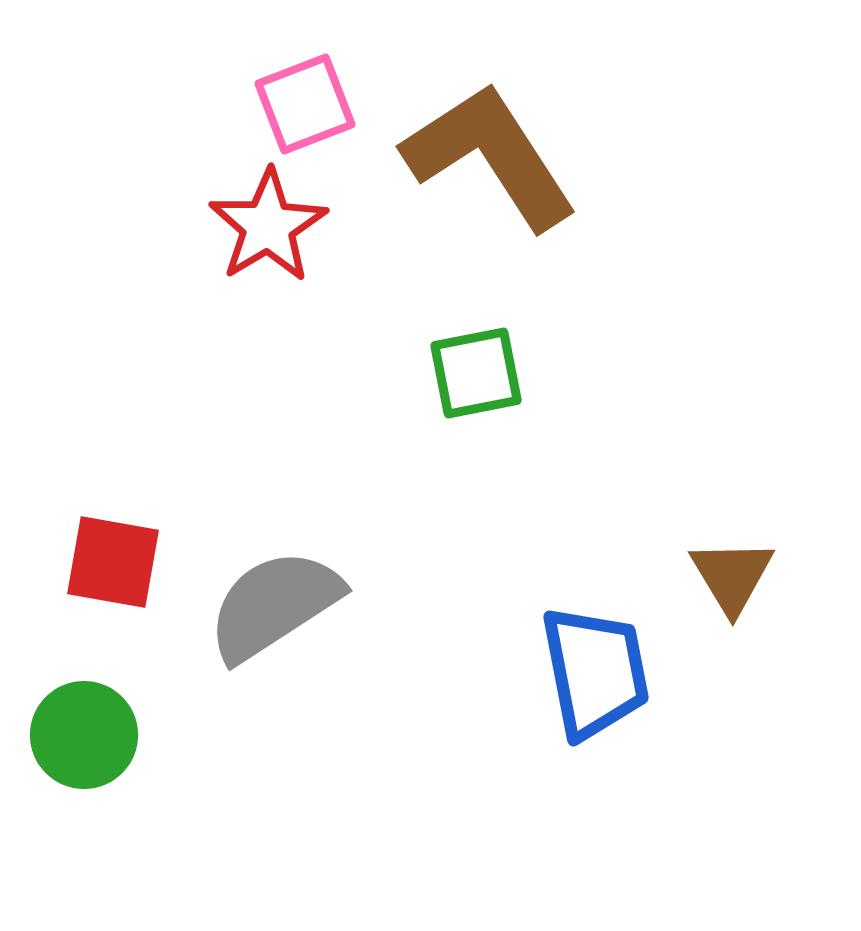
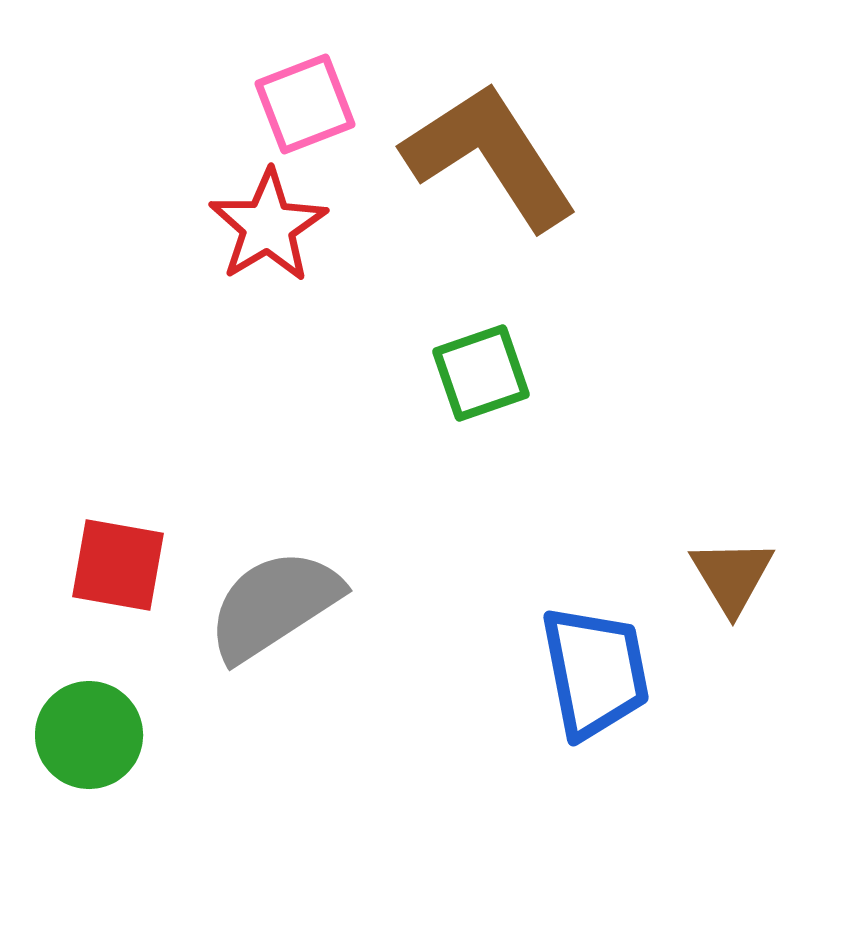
green square: moved 5 px right; rotated 8 degrees counterclockwise
red square: moved 5 px right, 3 px down
green circle: moved 5 px right
